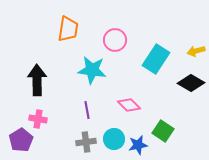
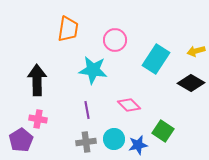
cyan star: moved 1 px right
